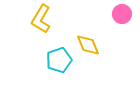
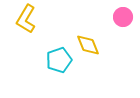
pink circle: moved 1 px right, 3 px down
yellow L-shape: moved 15 px left
